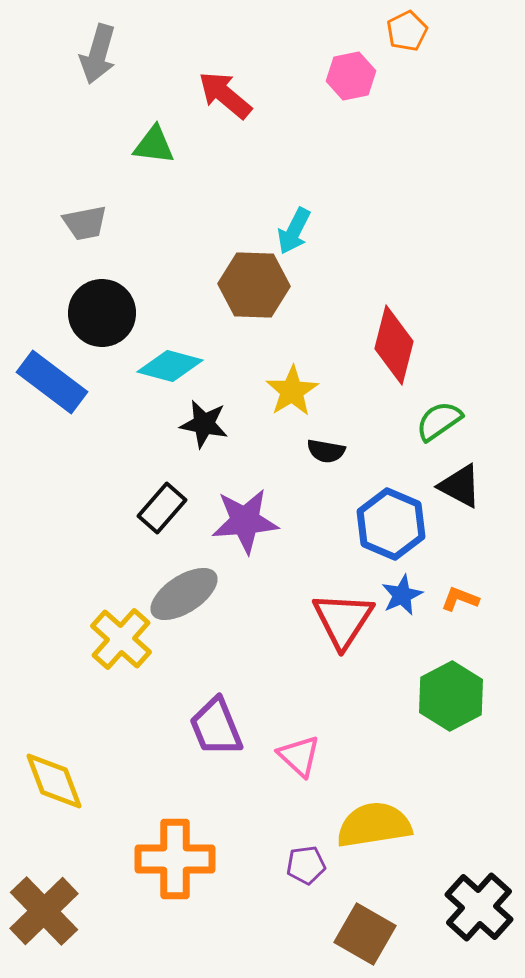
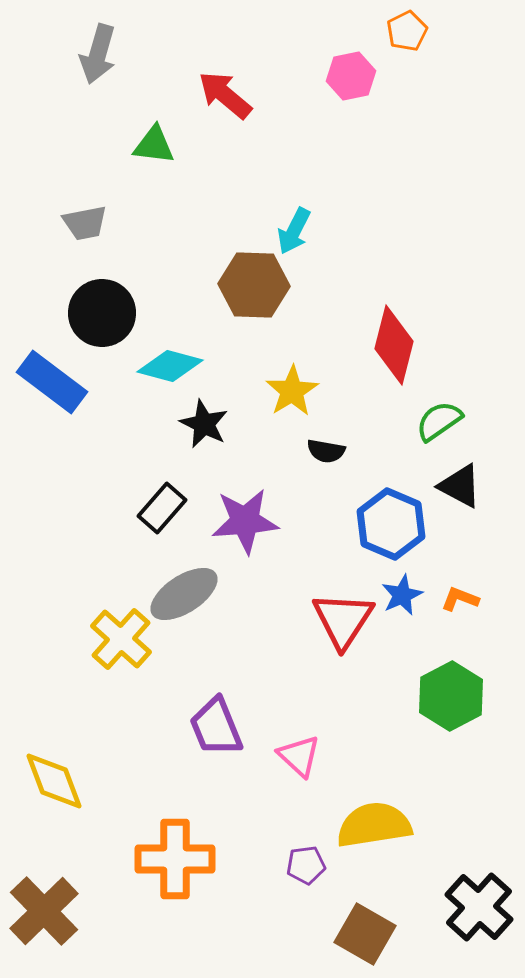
black star: rotated 15 degrees clockwise
